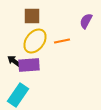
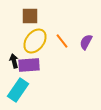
brown square: moved 2 px left
purple semicircle: moved 21 px down
orange line: rotated 63 degrees clockwise
black arrow: rotated 40 degrees clockwise
cyan rectangle: moved 5 px up
